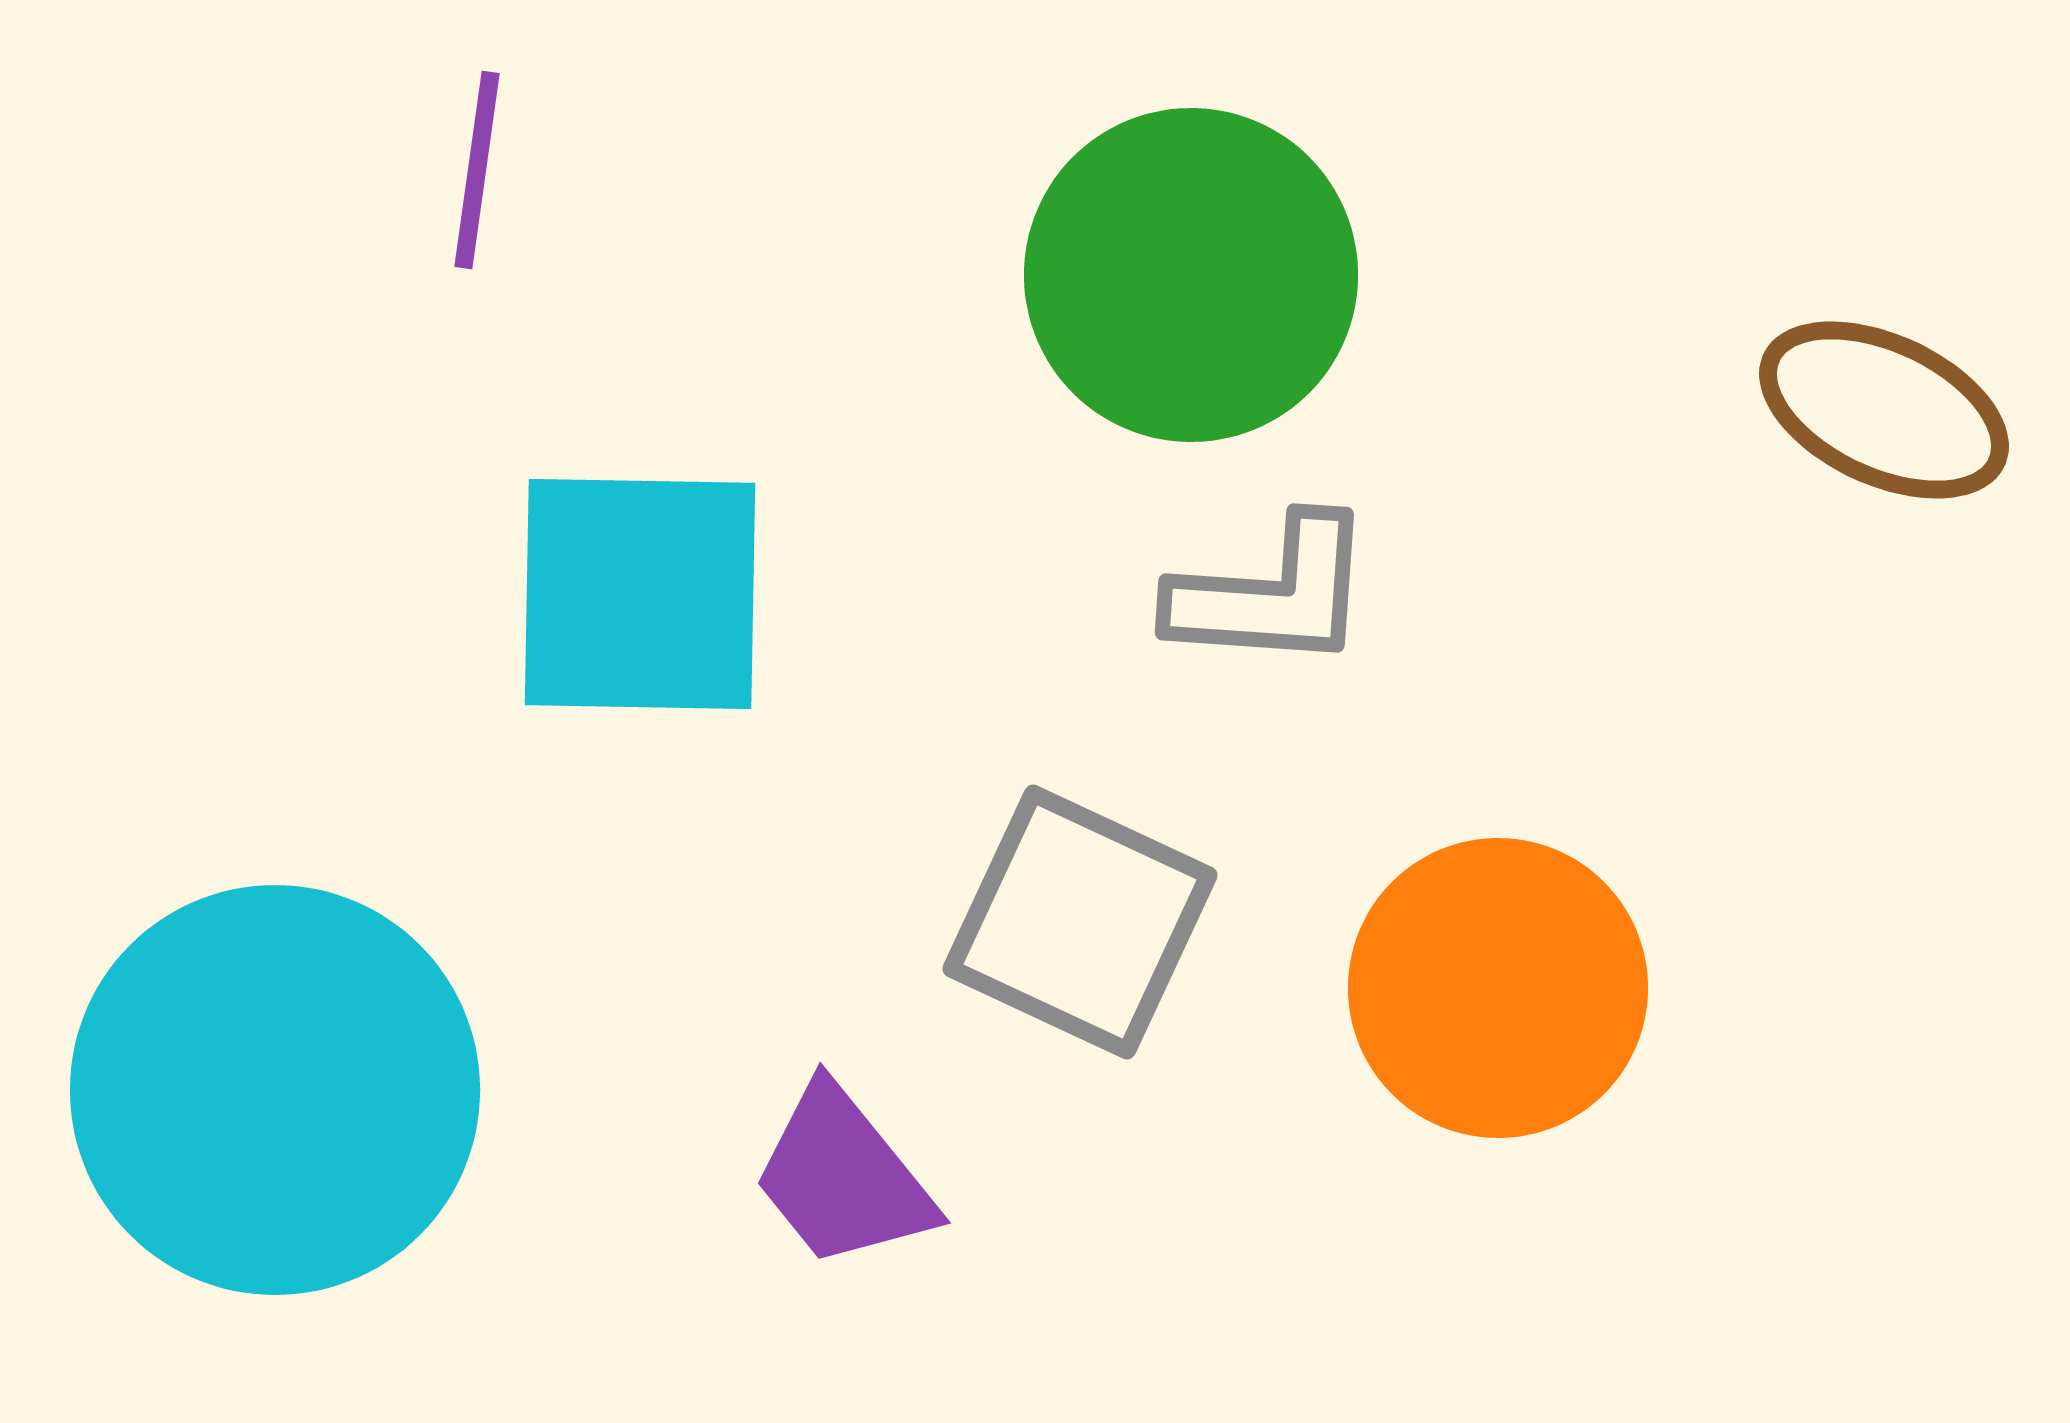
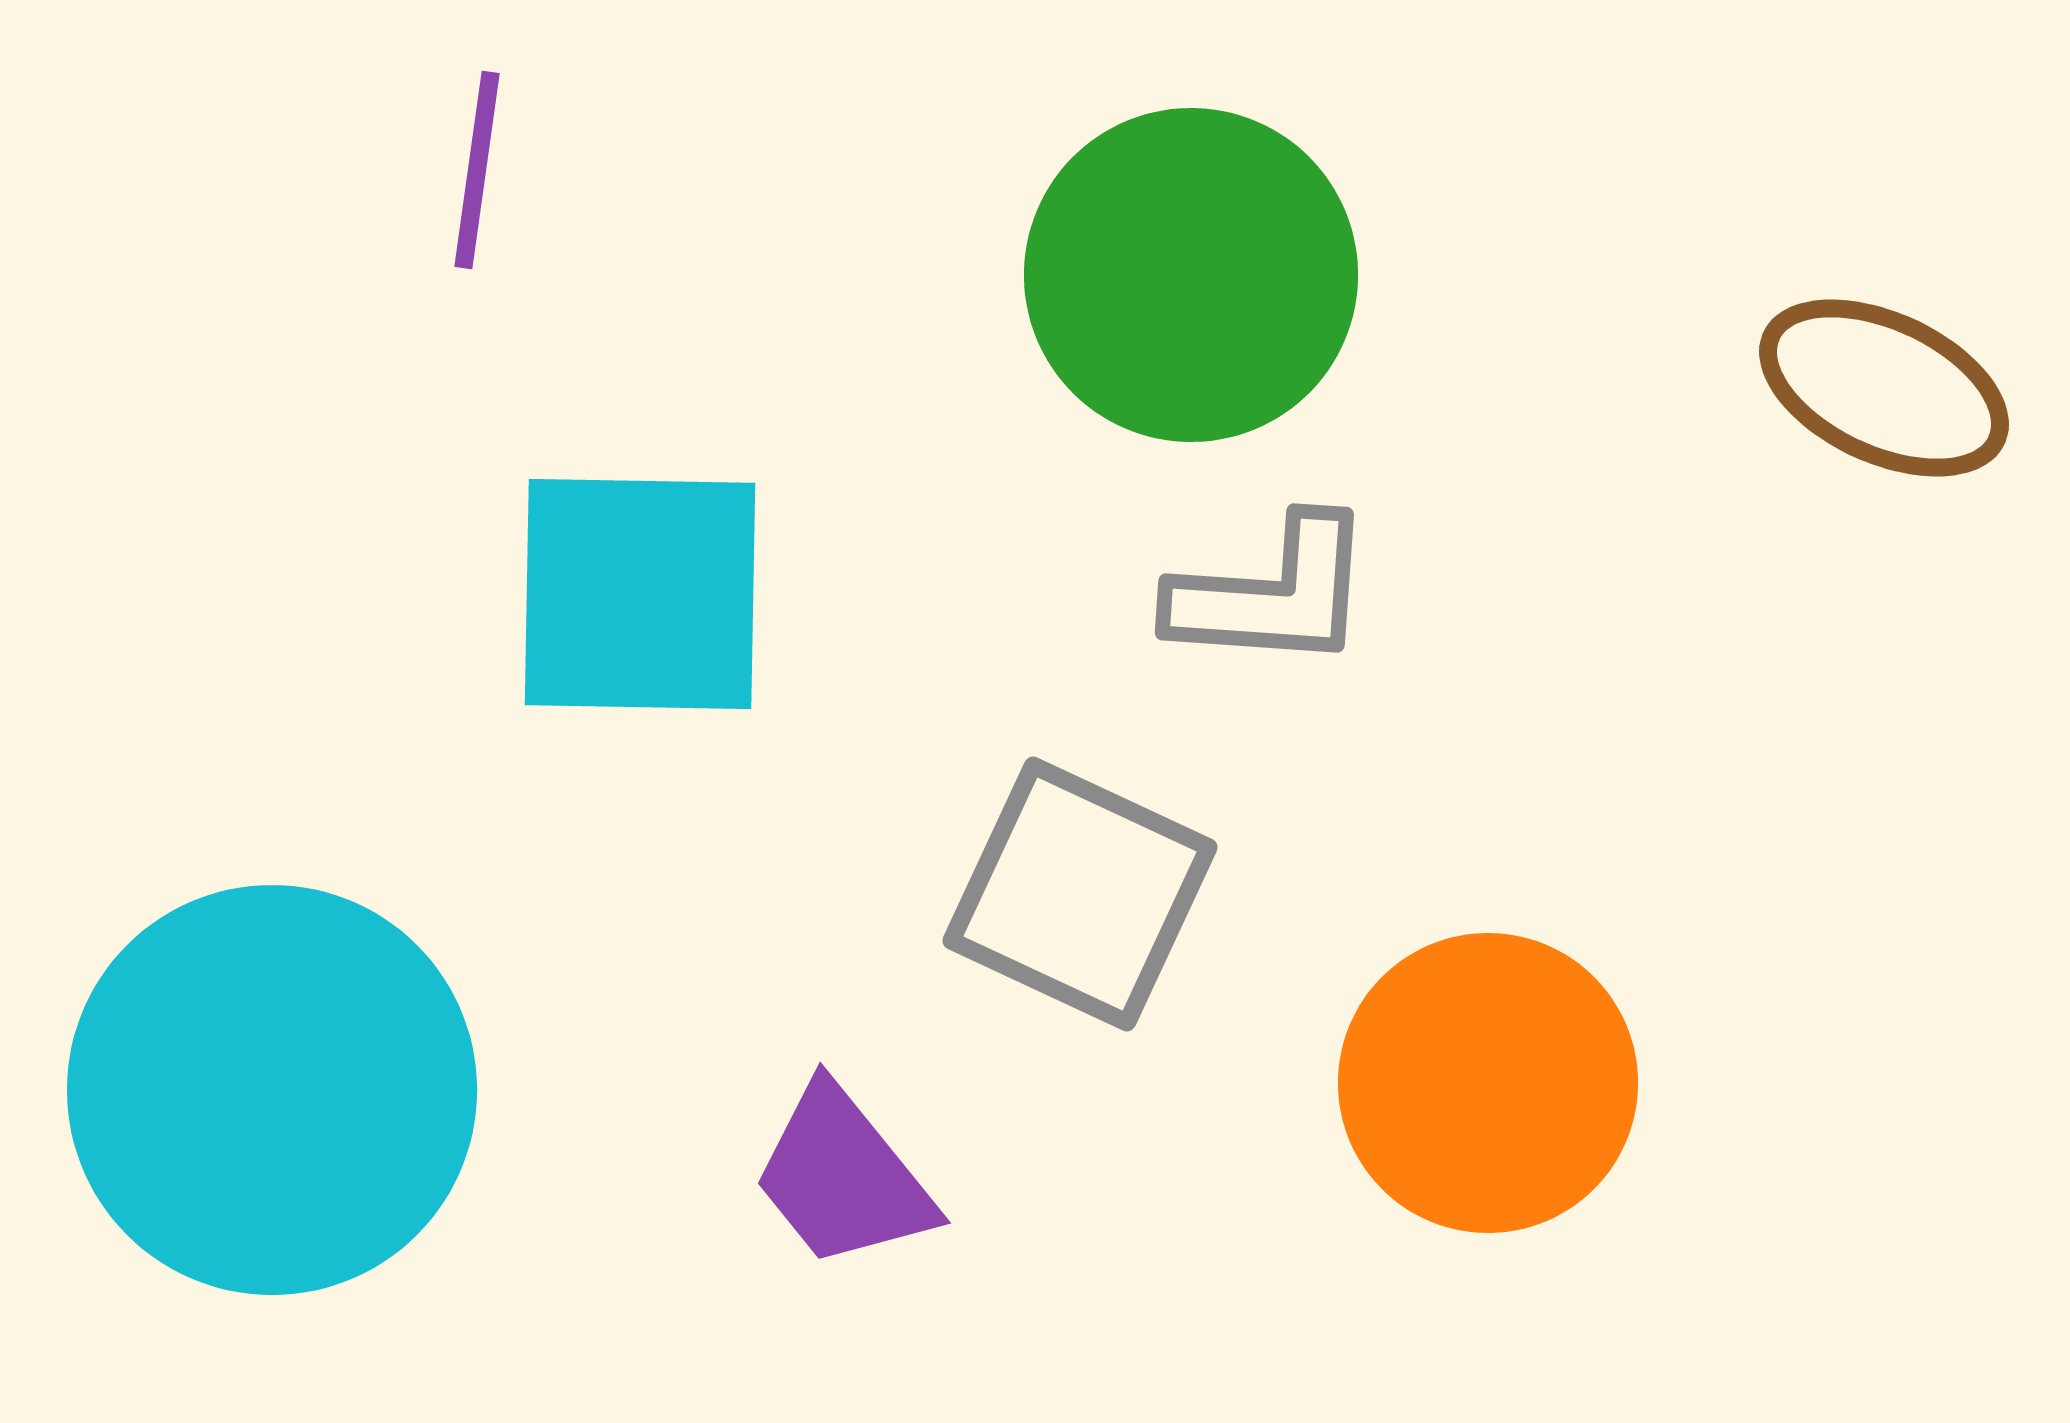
brown ellipse: moved 22 px up
gray square: moved 28 px up
orange circle: moved 10 px left, 95 px down
cyan circle: moved 3 px left
